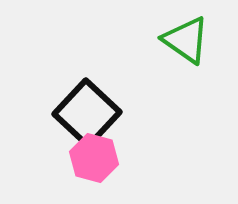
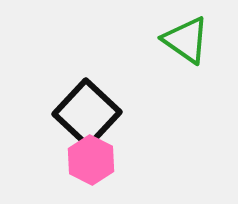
pink hexagon: moved 3 px left, 2 px down; rotated 12 degrees clockwise
